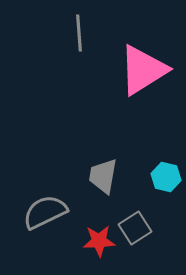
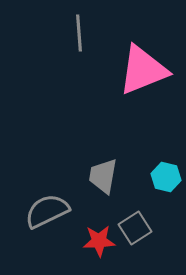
pink triangle: rotated 10 degrees clockwise
gray semicircle: moved 2 px right, 1 px up
